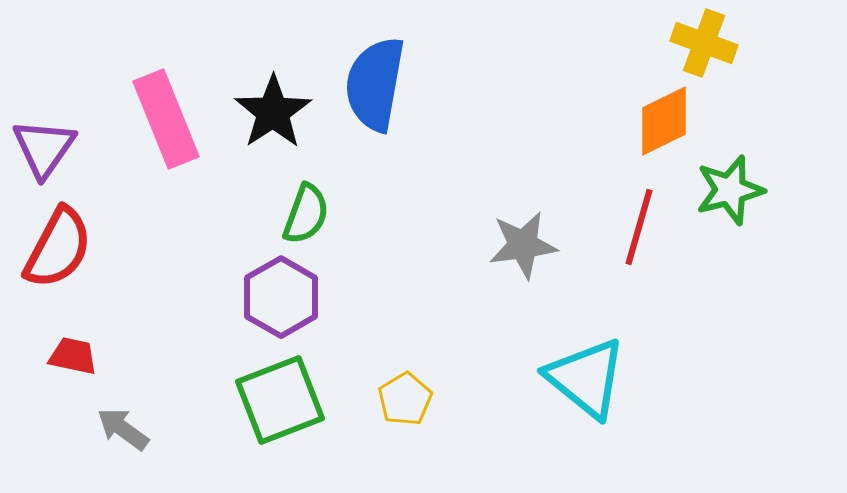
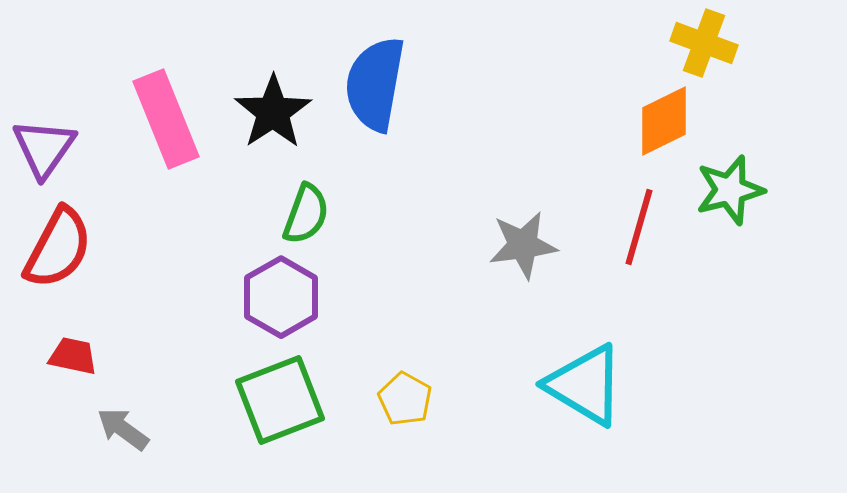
cyan triangle: moved 1 px left, 7 px down; rotated 8 degrees counterclockwise
yellow pentagon: rotated 12 degrees counterclockwise
